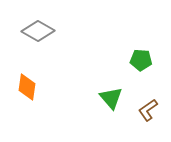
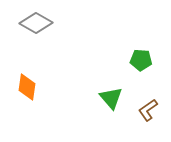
gray diamond: moved 2 px left, 8 px up
